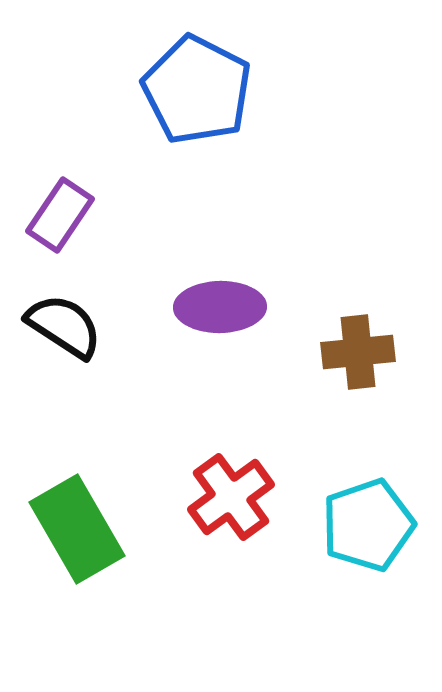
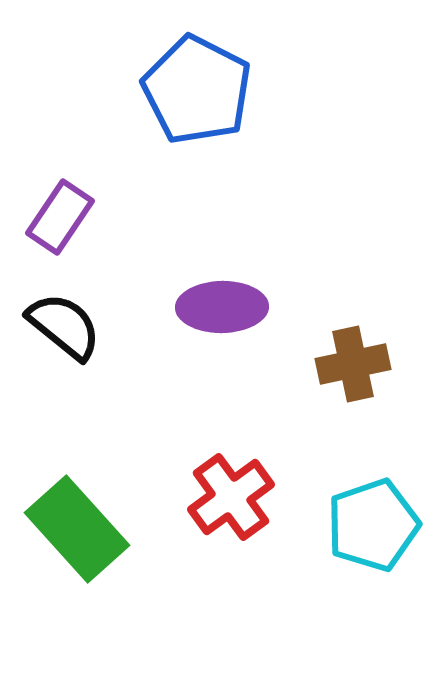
purple rectangle: moved 2 px down
purple ellipse: moved 2 px right
black semicircle: rotated 6 degrees clockwise
brown cross: moved 5 px left, 12 px down; rotated 6 degrees counterclockwise
cyan pentagon: moved 5 px right
green rectangle: rotated 12 degrees counterclockwise
